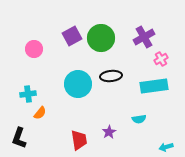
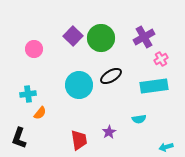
purple square: moved 1 px right; rotated 18 degrees counterclockwise
black ellipse: rotated 25 degrees counterclockwise
cyan circle: moved 1 px right, 1 px down
